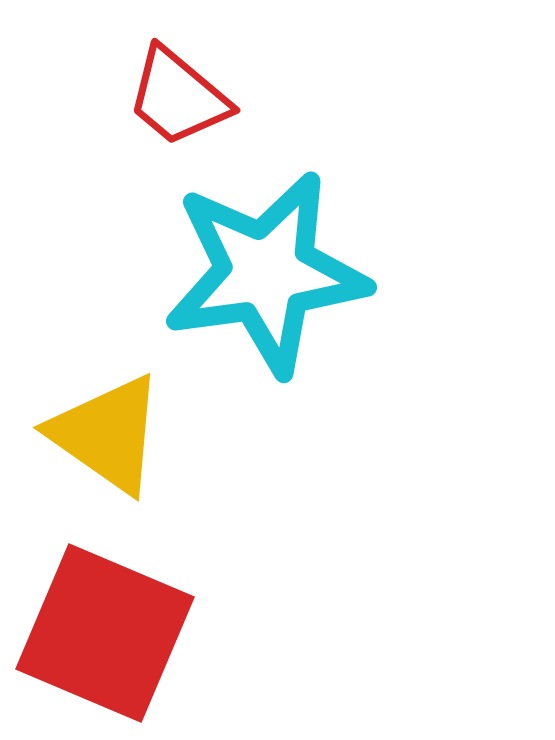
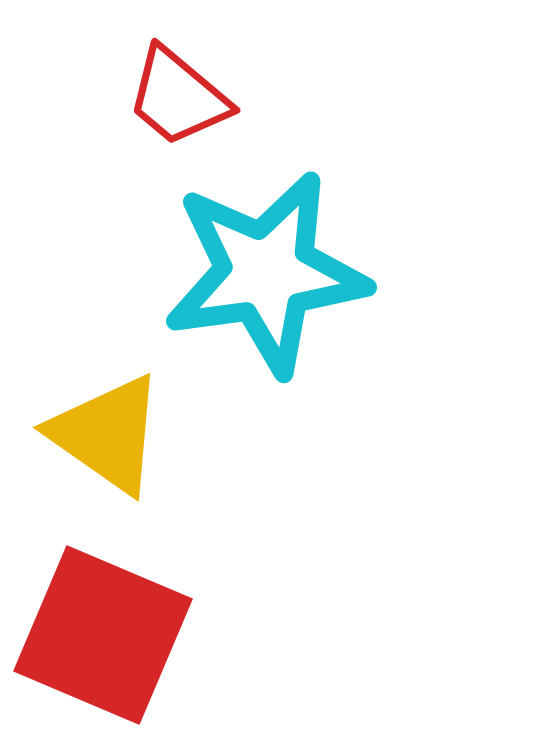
red square: moved 2 px left, 2 px down
